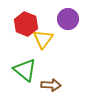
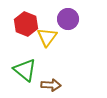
yellow triangle: moved 4 px right, 2 px up
